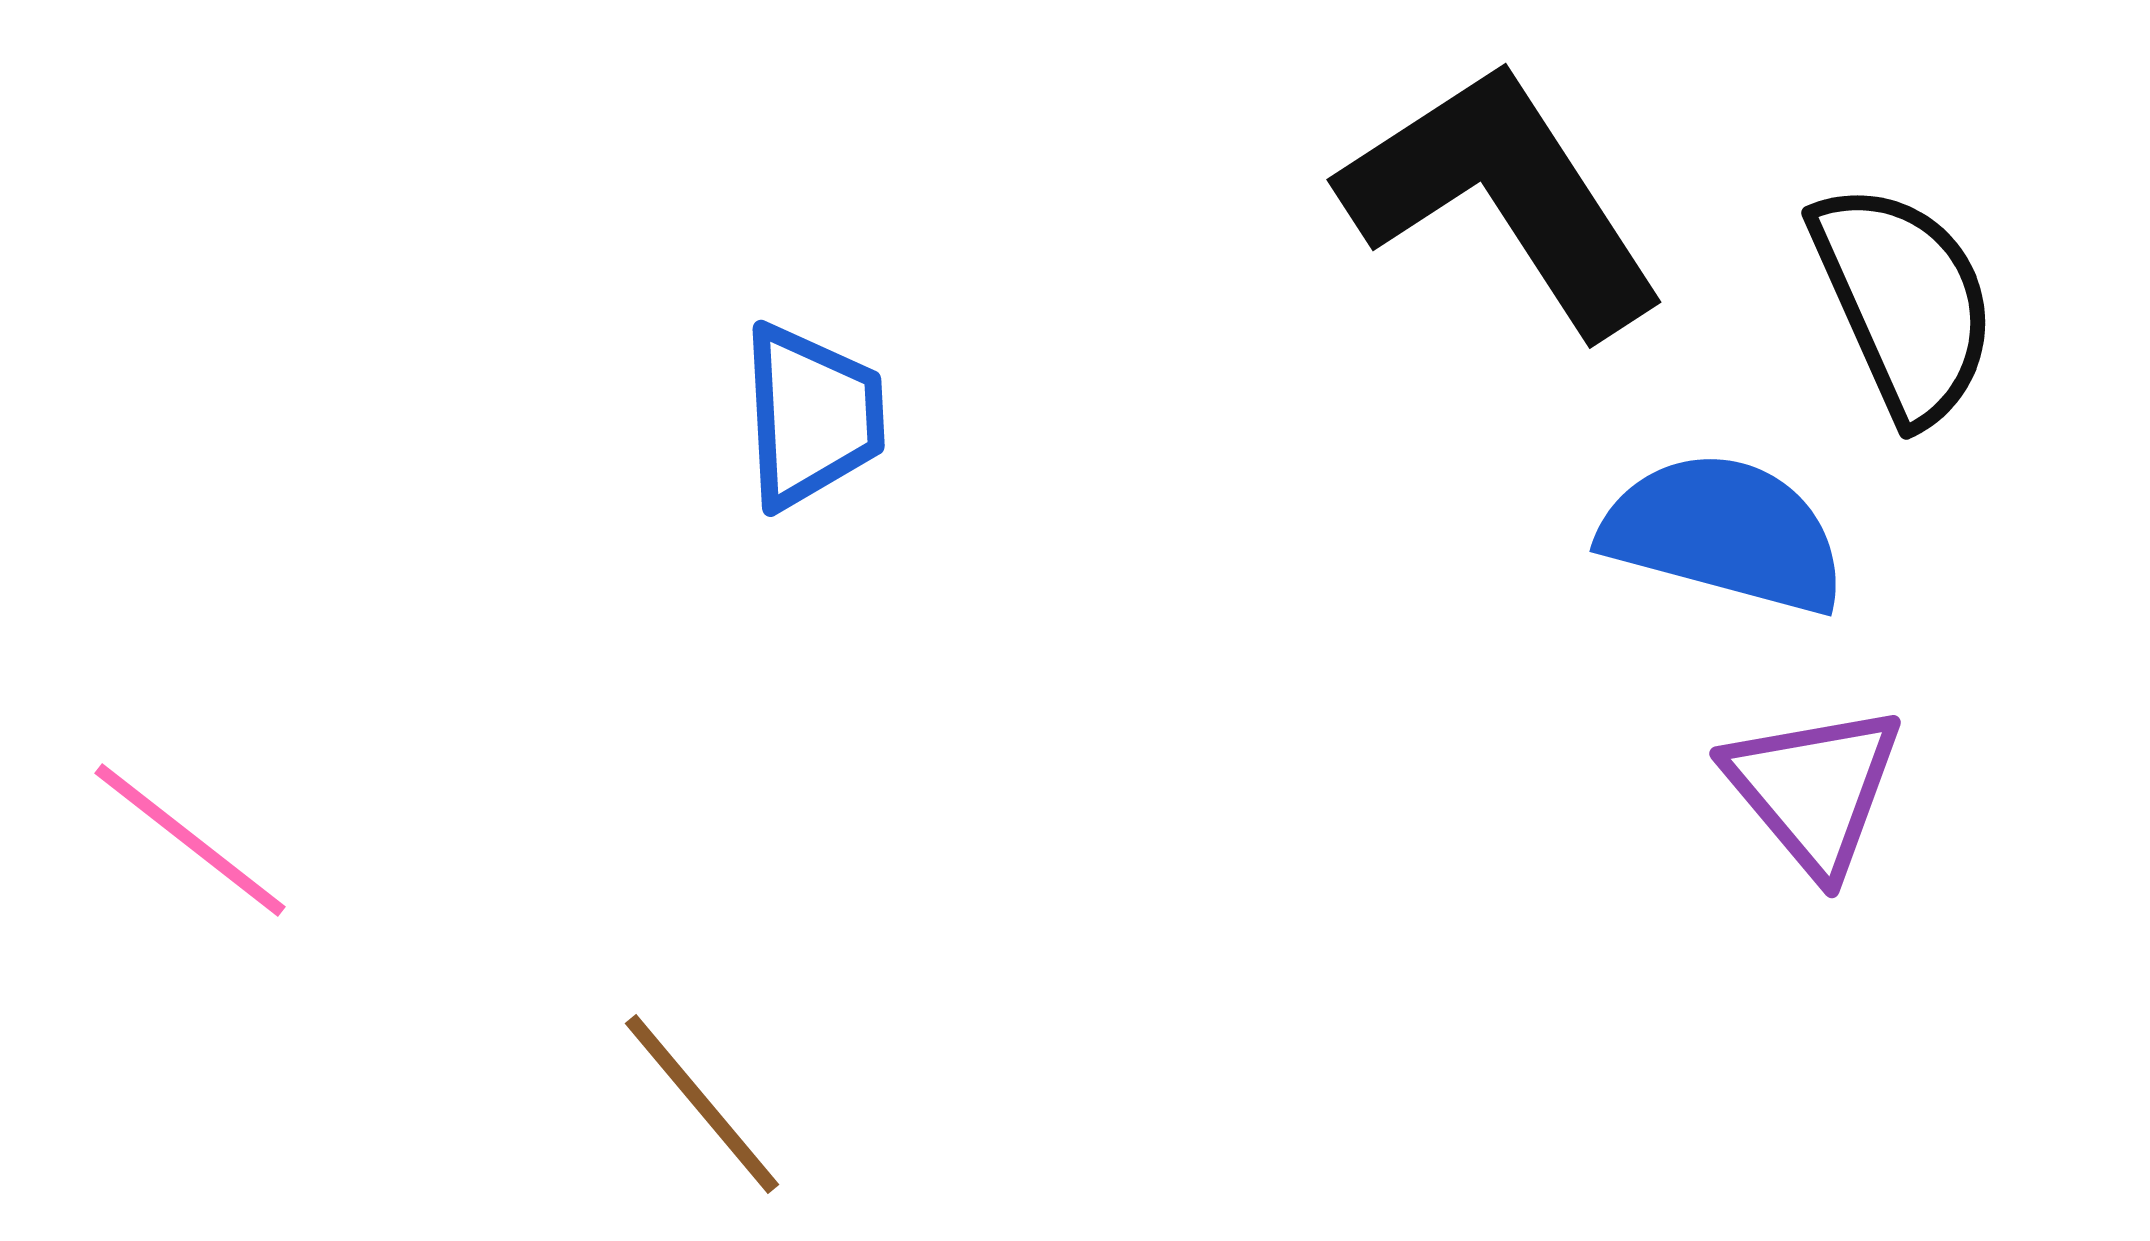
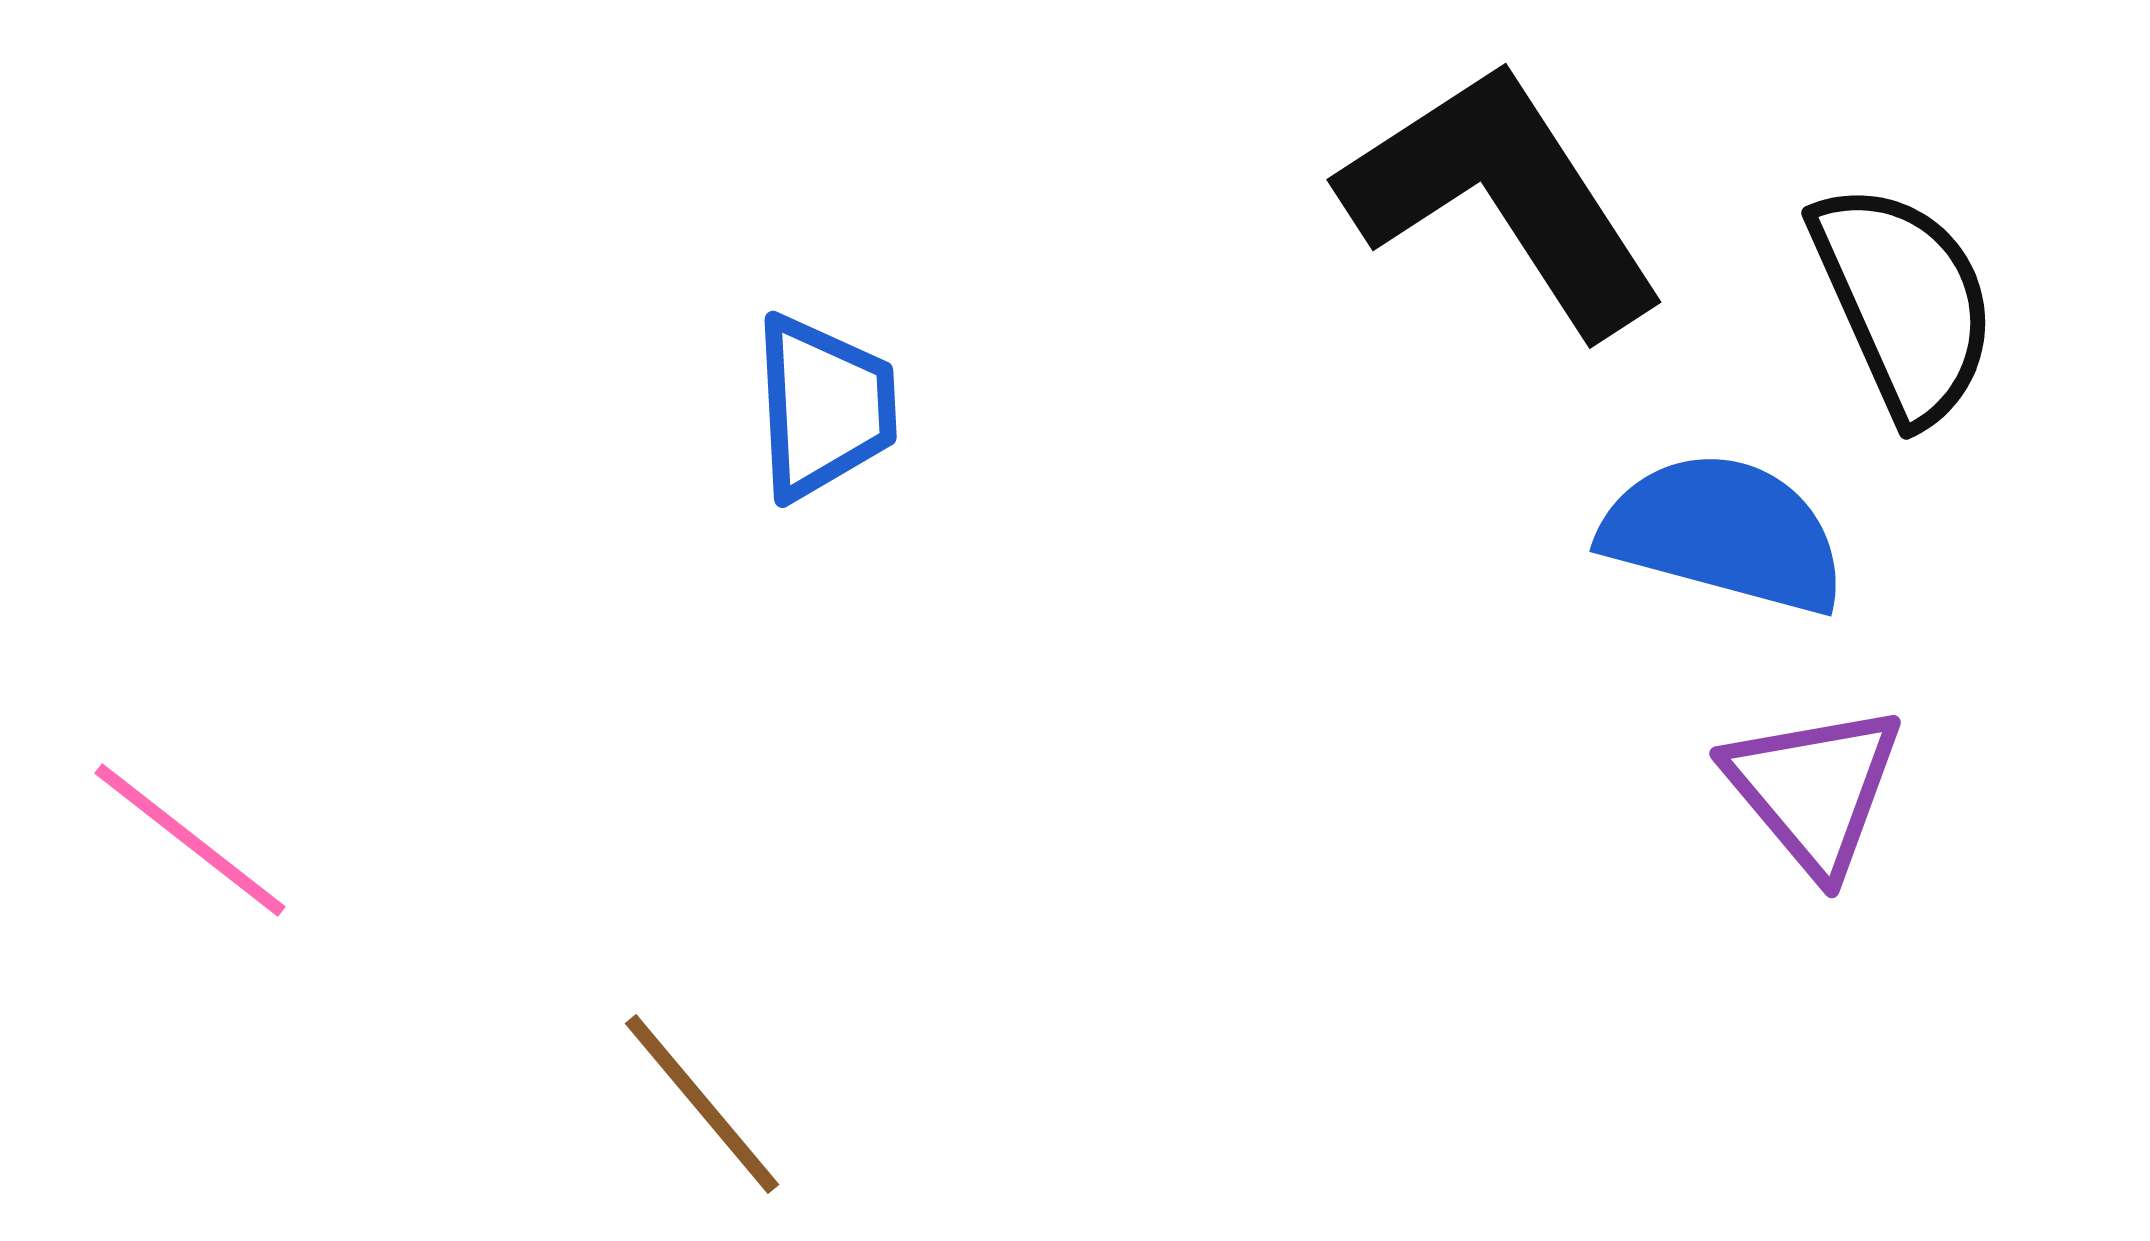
blue trapezoid: moved 12 px right, 9 px up
